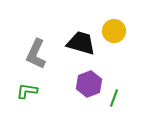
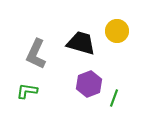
yellow circle: moved 3 px right
